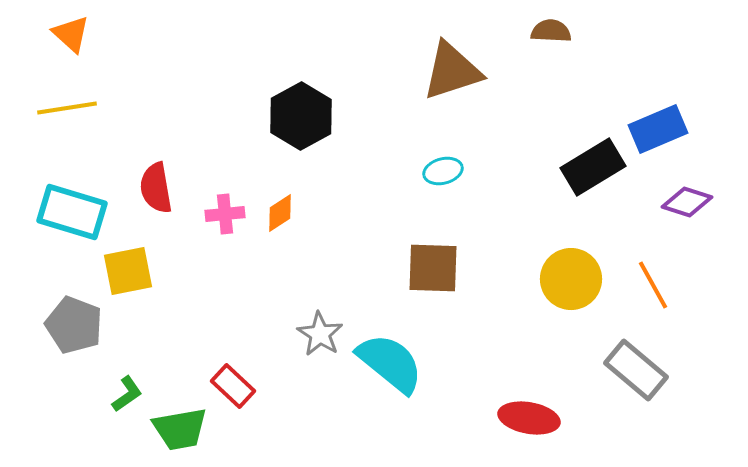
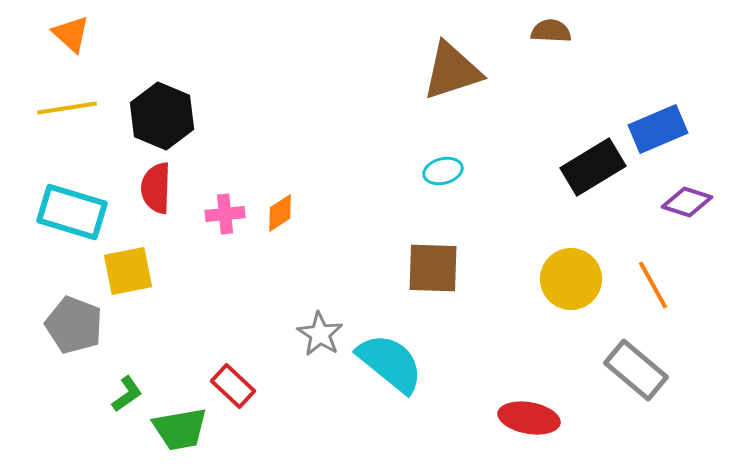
black hexagon: moved 139 px left; rotated 8 degrees counterclockwise
red semicircle: rotated 12 degrees clockwise
